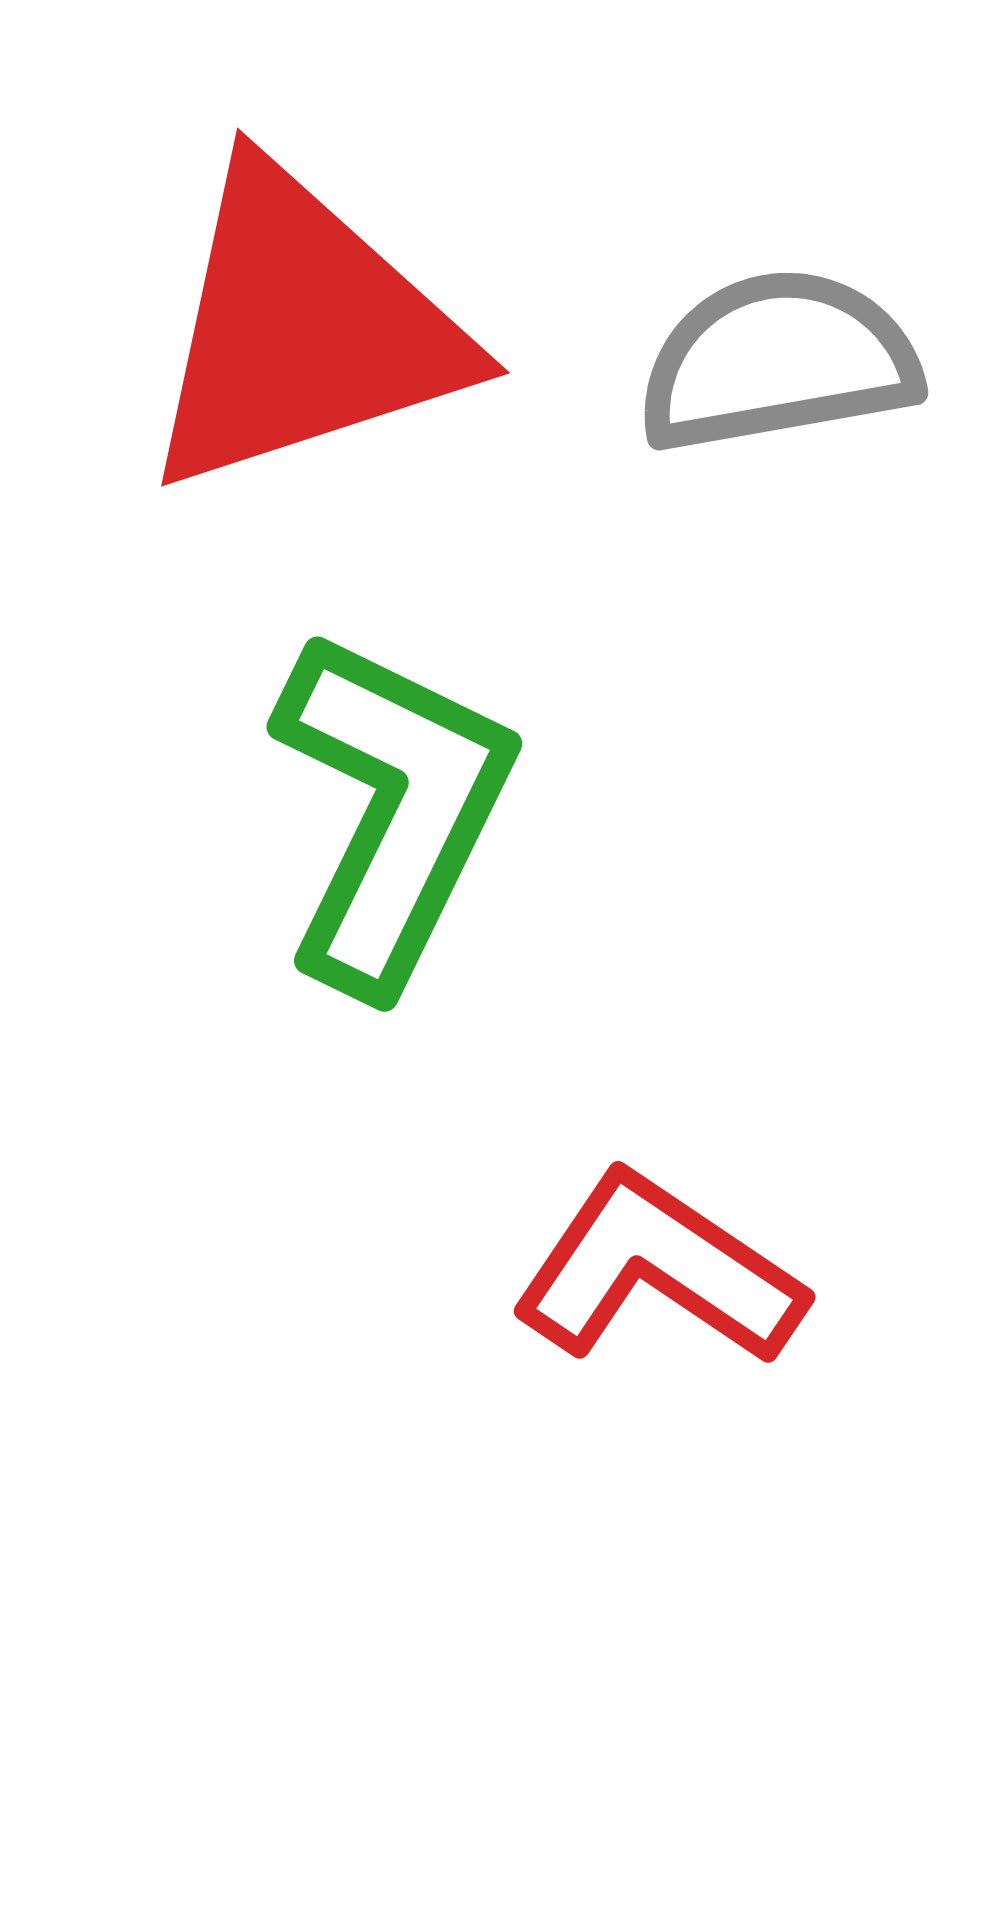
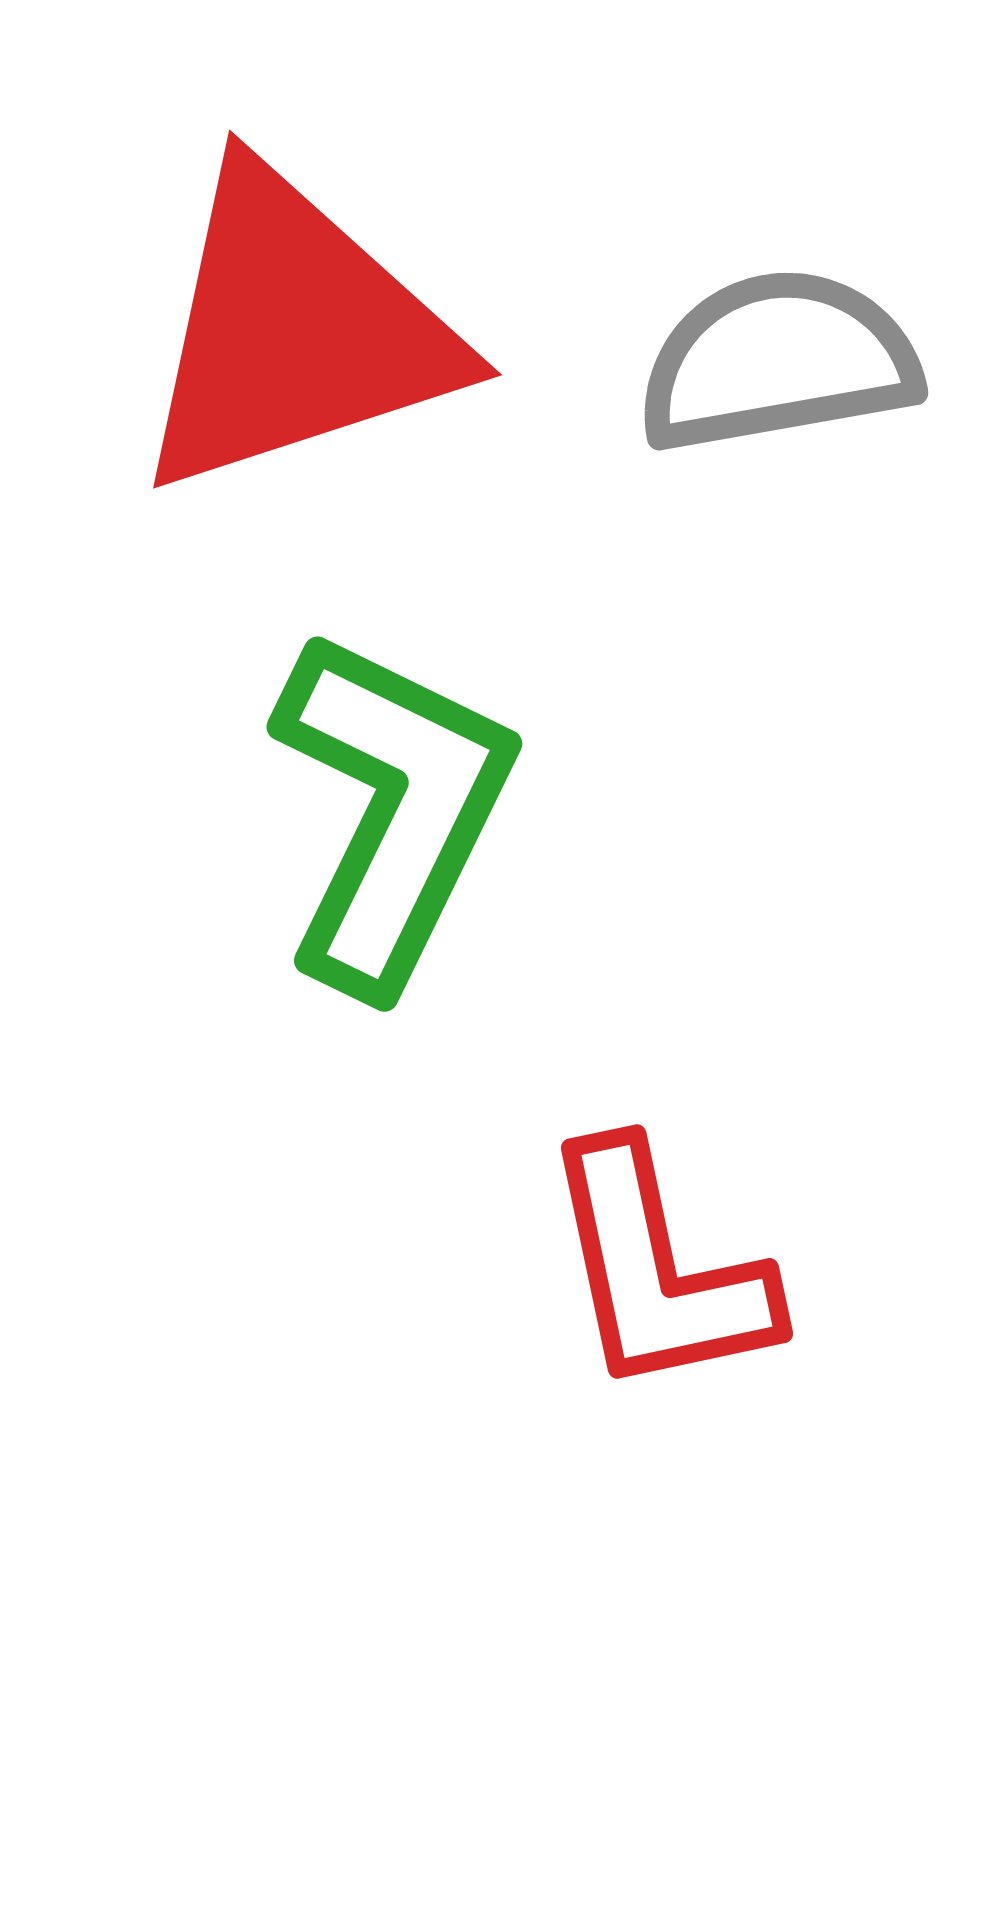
red triangle: moved 8 px left, 2 px down
red L-shape: rotated 136 degrees counterclockwise
